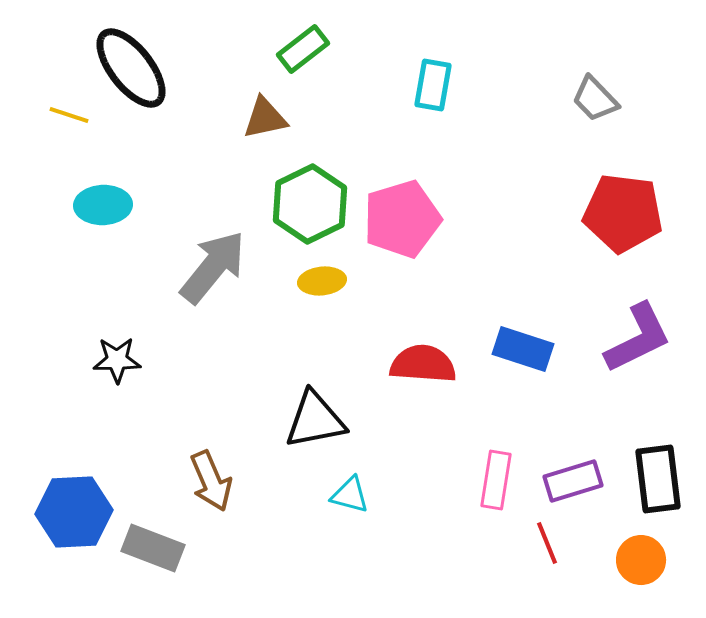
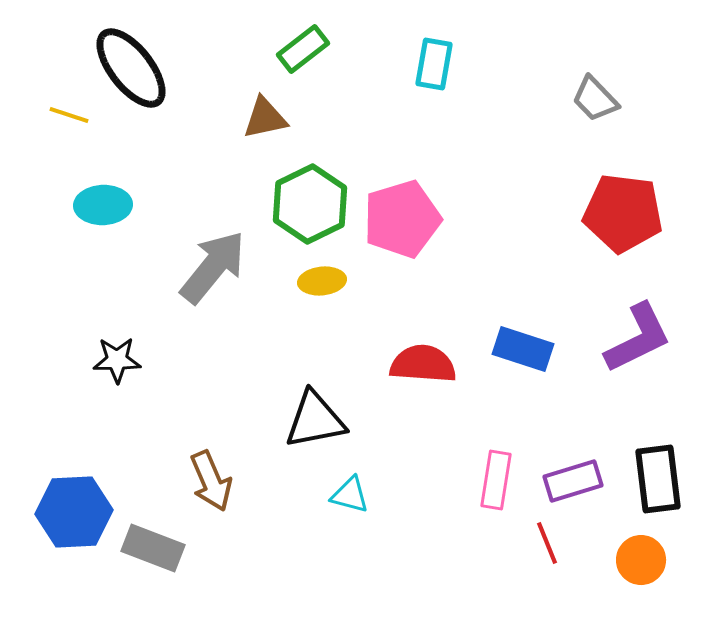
cyan rectangle: moved 1 px right, 21 px up
